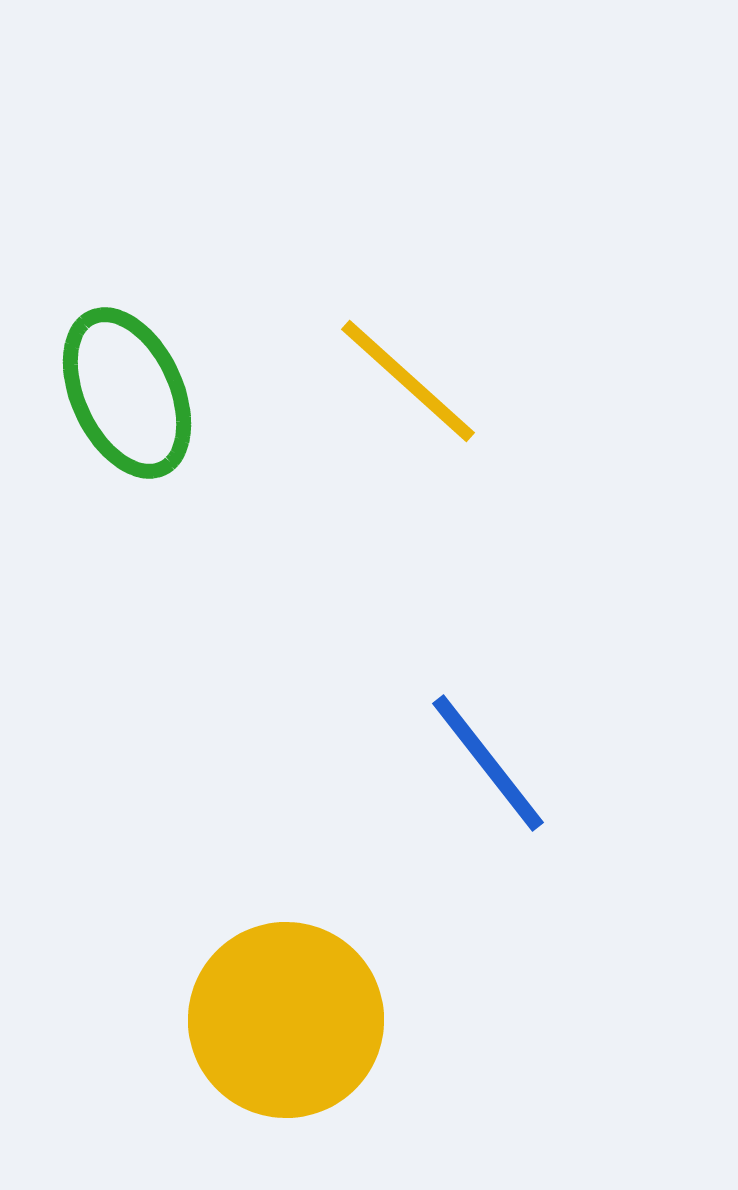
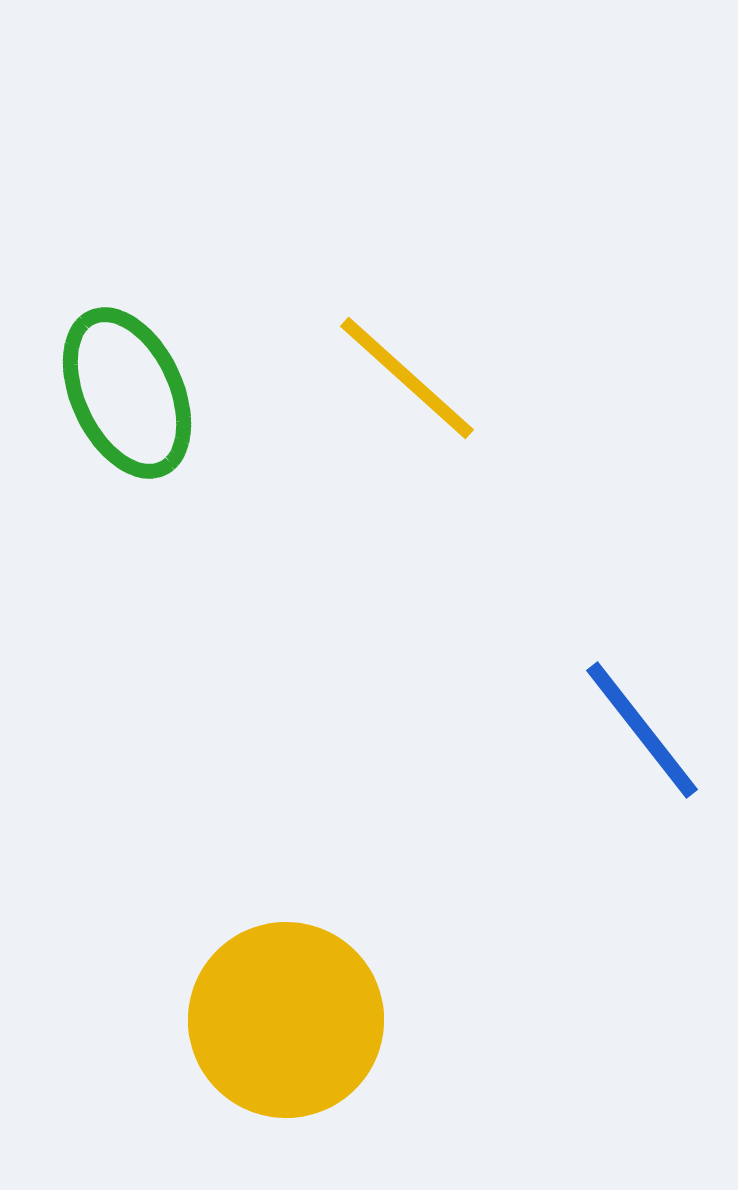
yellow line: moved 1 px left, 3 px up
blue line: moved 154 px right, 33 px up
